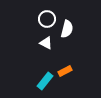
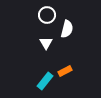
white circle: moved 4 px up
white triangle: rotated 32 degrees clockwise
